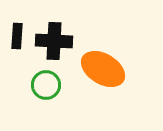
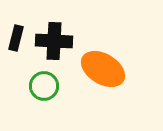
black rectangle: moved 1 px left, 2 px down; rotated 10 degrees clockwise
green circle: moved 2 px left, 1 px down
